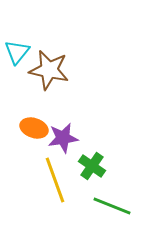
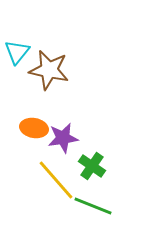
orange ellipse: rotated 8 degrees counterclockwise
yellow line: moved 1 px right; rotated 21 degrees counterclockwise
green line: moved 19 px left
